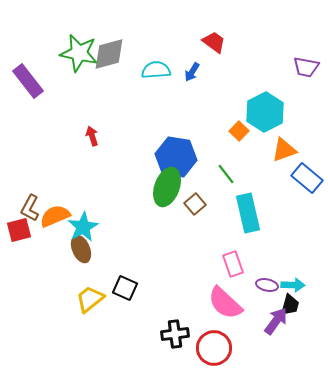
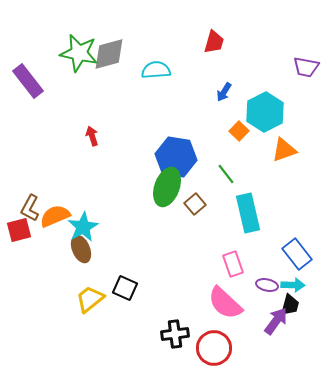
red trapezoid: rotated 70 degrees clockwise
blue arrow: moved 32 px right, 20 px down
blue rectangle: moved 10 px left, 76 px down; rotated 12 degrees clockwise
